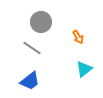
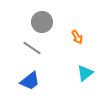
gray circle: moved 1 px right
orange arrow: moved 1 px left
cyan triangle: moved 1 px right, 4 px down
